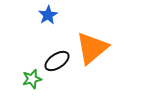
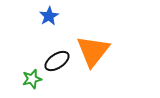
blue star: moved 1 px right, 1 px down
orange triangle: moved 1 px right, 3 px down; rotated 12 degrees counterclockwise
